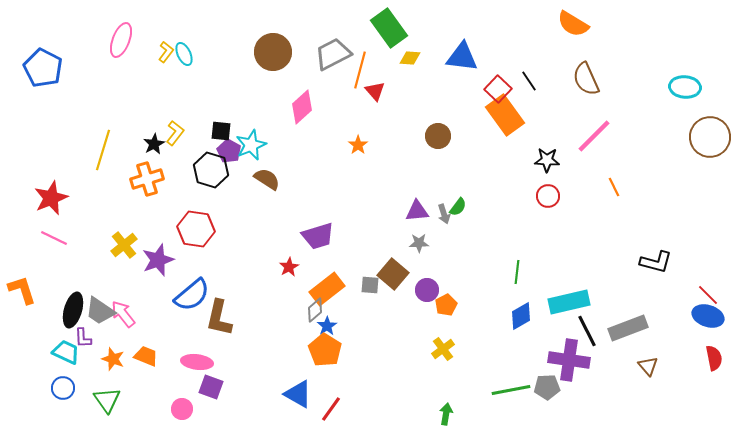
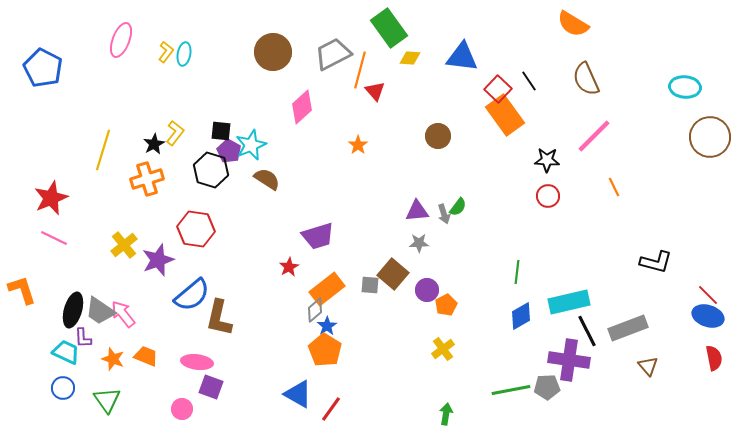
cyan ellipse at (184, 54): rotated 35 degrees clockwise
